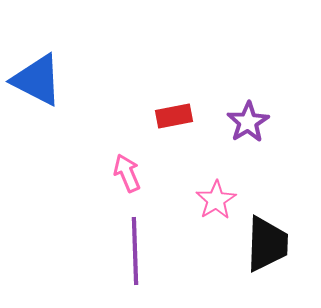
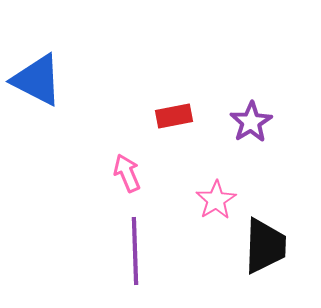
purple star: moved 3 px right
black trapezoid: moved 2 px left, 2 px down
